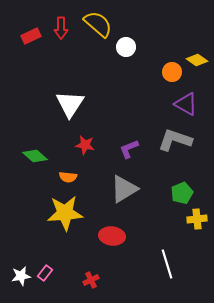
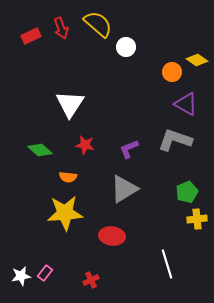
red arrow: rotated 20 degrees counterclockwise
green diamond: moved 5 px right, 6 px up
green pentagon: moved 5 px right, 1 px up
